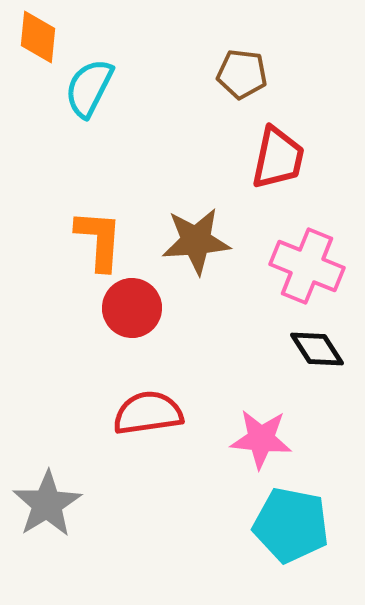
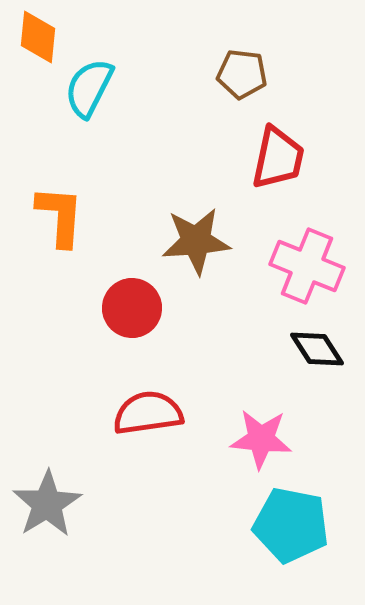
orange L-shape: moved 39 px left, 24 px up
